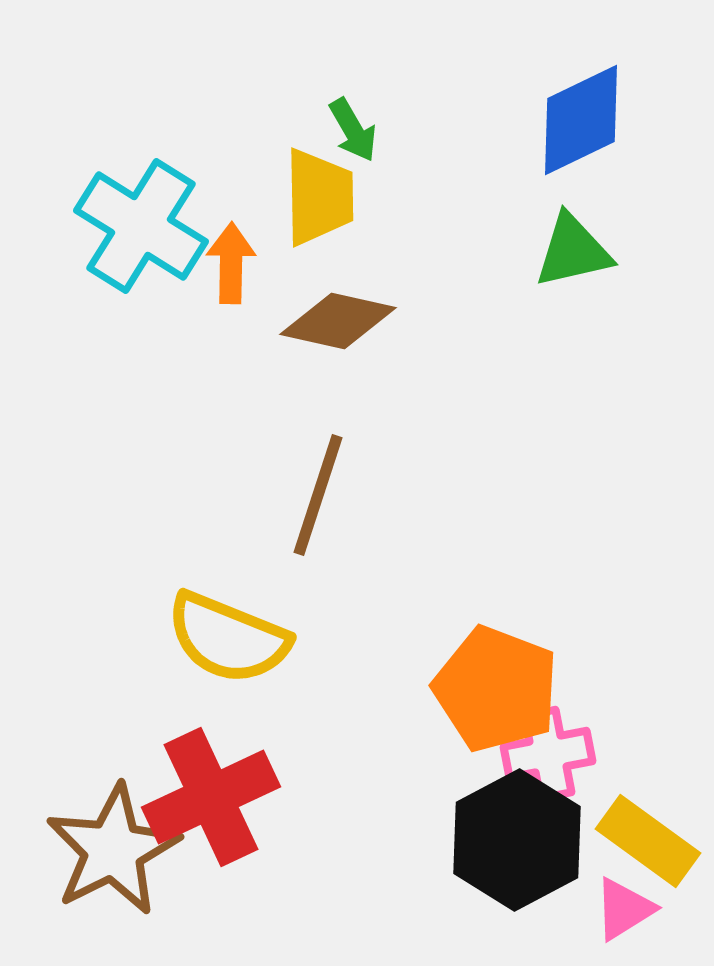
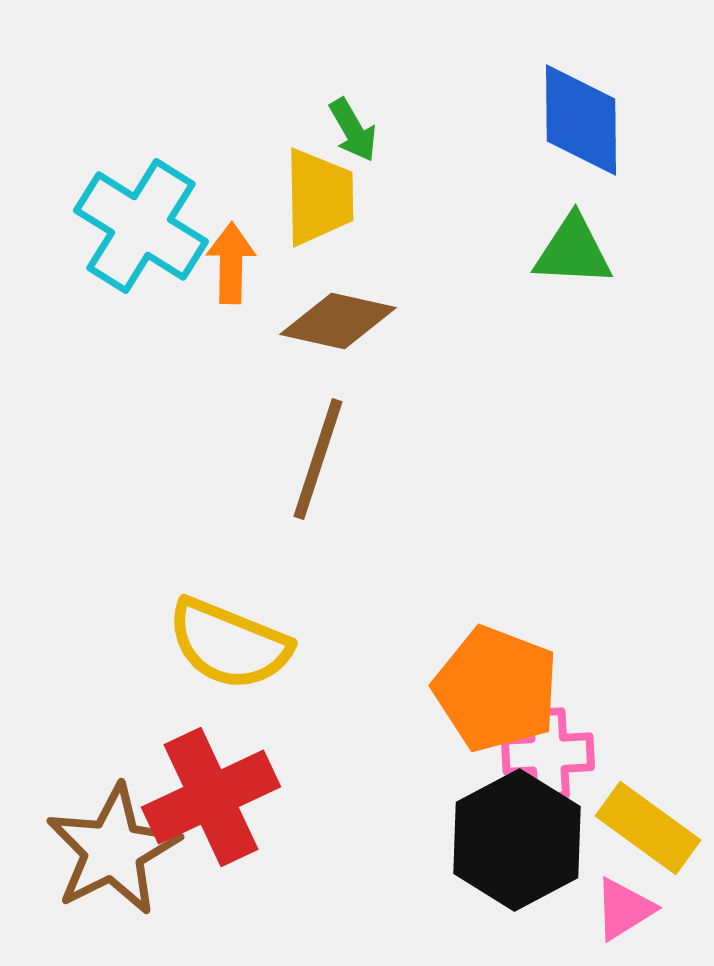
blue diamond: rotated 65 degrees counterclockwise
green triangle: rotated 16 degrees clockwise
brown line: moved 36 px up
yellow semicircle: moved 1 px right, 6 px down
pink cross: rotated 8 degrees clockwise
yellow rectangle: moved 13 px up
